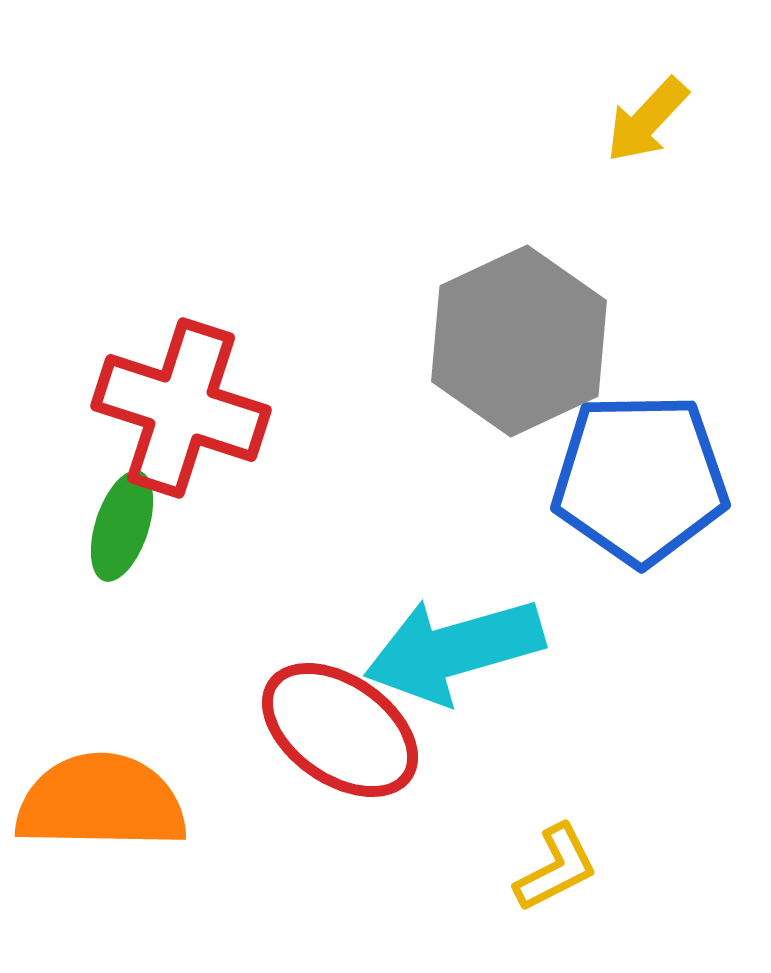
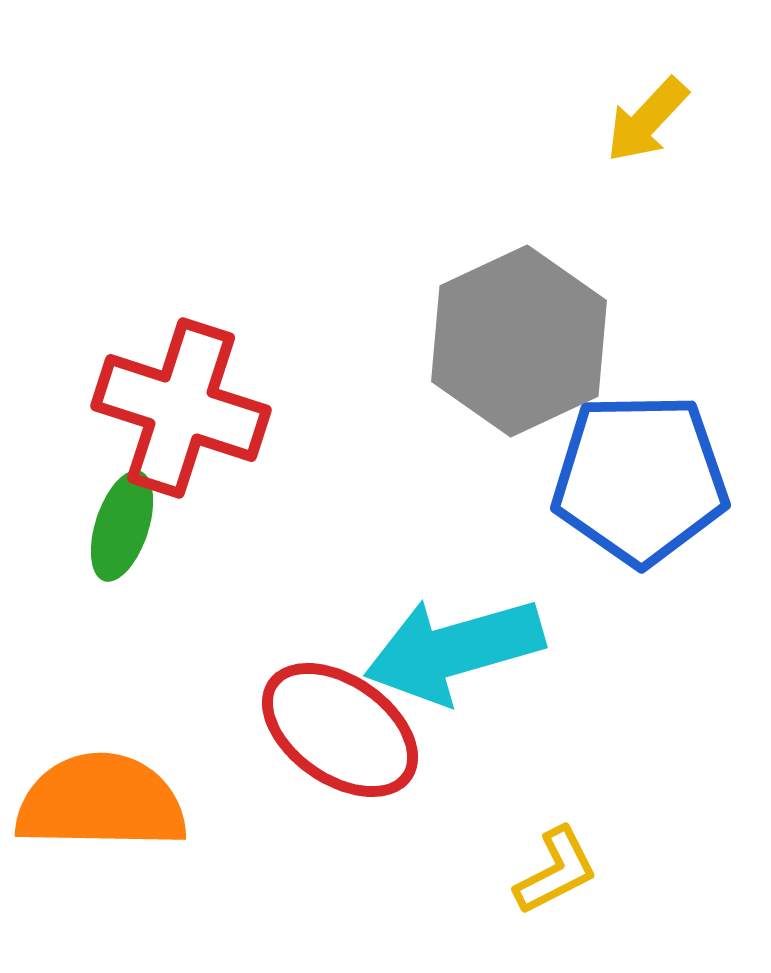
yellow L-shape: moved 3 px down
